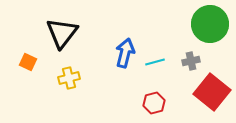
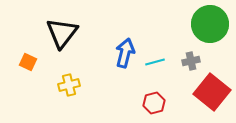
yellow cross: moved 7 px down
